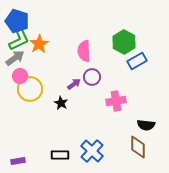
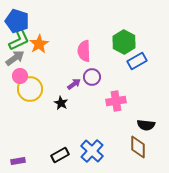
black rectangle: rotated 30 degrees counterclockwise
